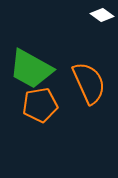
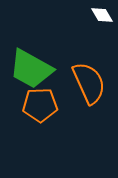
white diamond: rotated 25 degrees clockwise
orange pentagon: rotated 8 degrees clockwise
